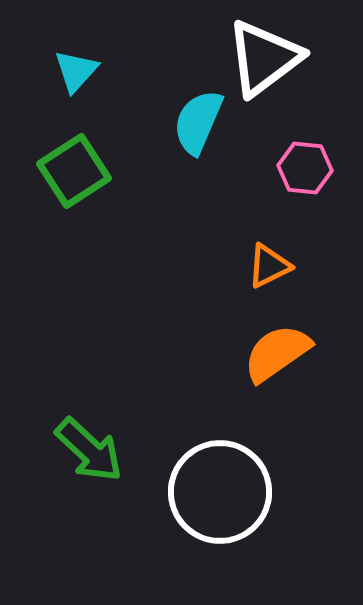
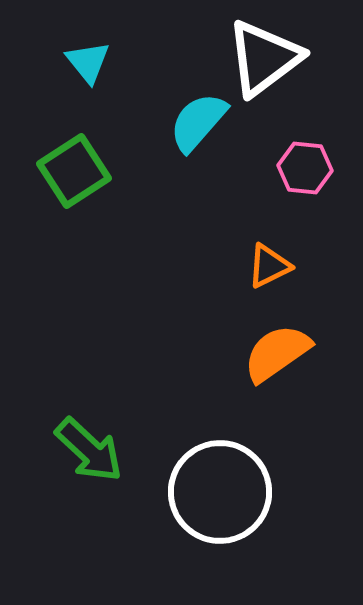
cyan triangle: moved 12 px right, 9 px up; rotated 21 degrees counterclockwise
cyan semicircle: rotated 18 degrees clockwise
